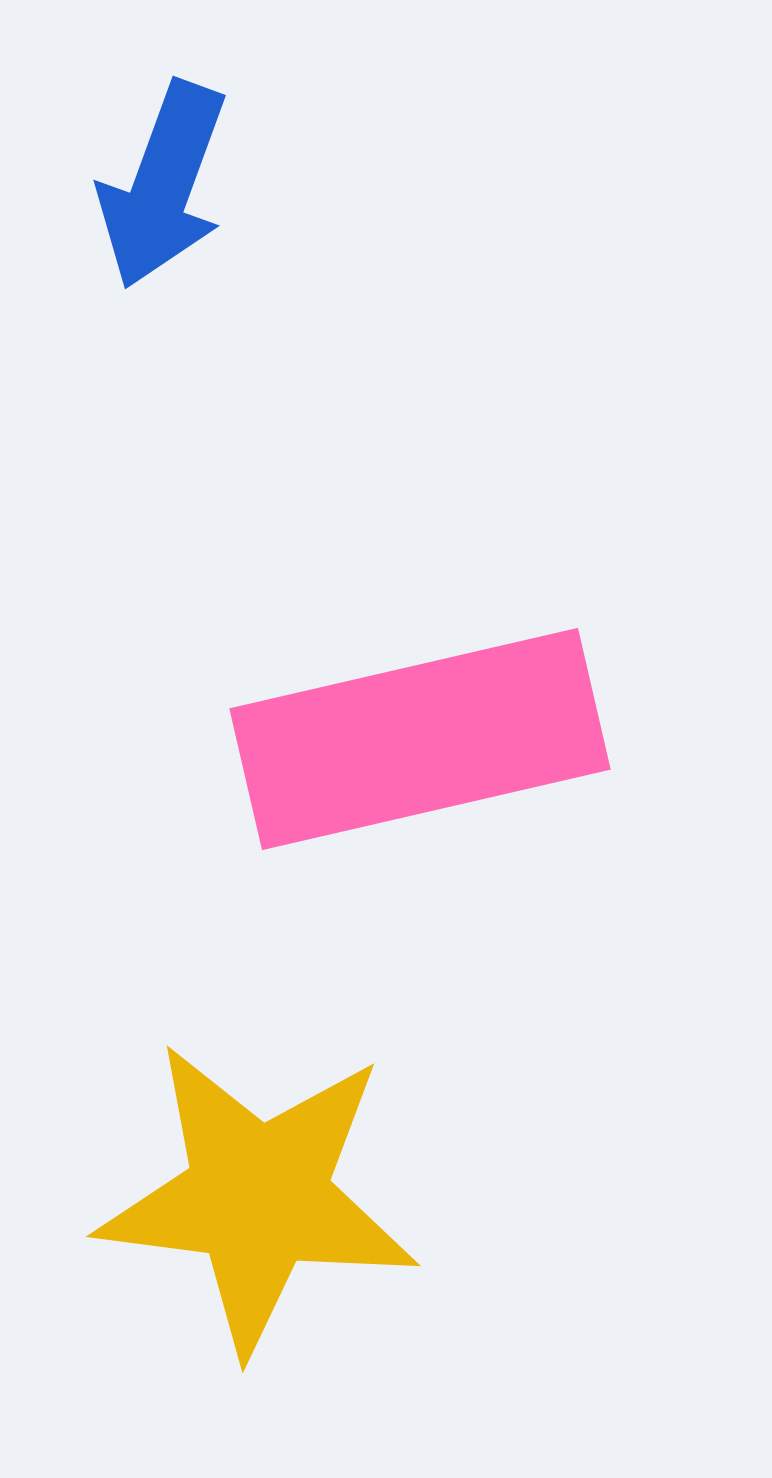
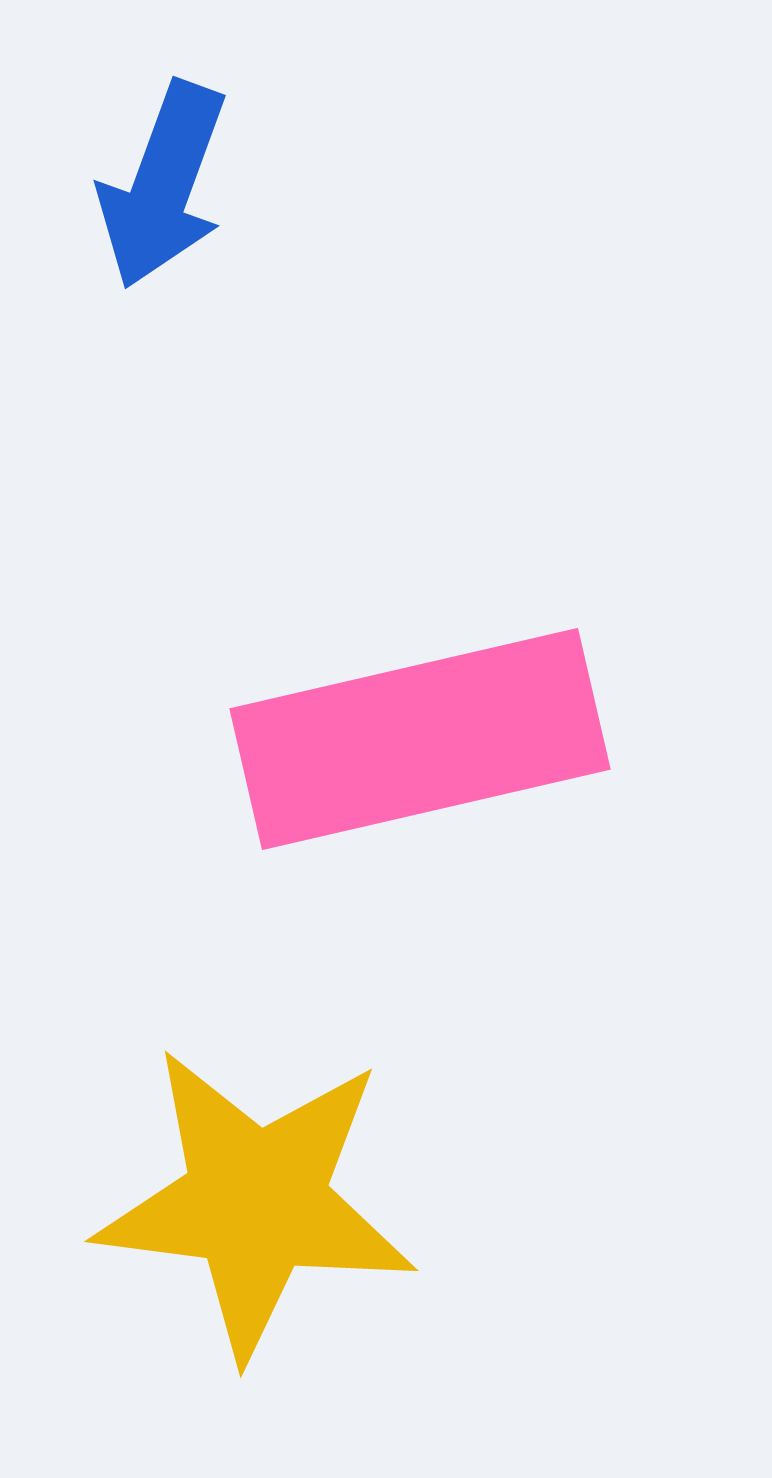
yellow star: moved 2 px left, 5 px down
